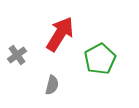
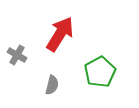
gray cross: rotated 24 degrees counterclockwise
green pentagon: moved 13 px down
